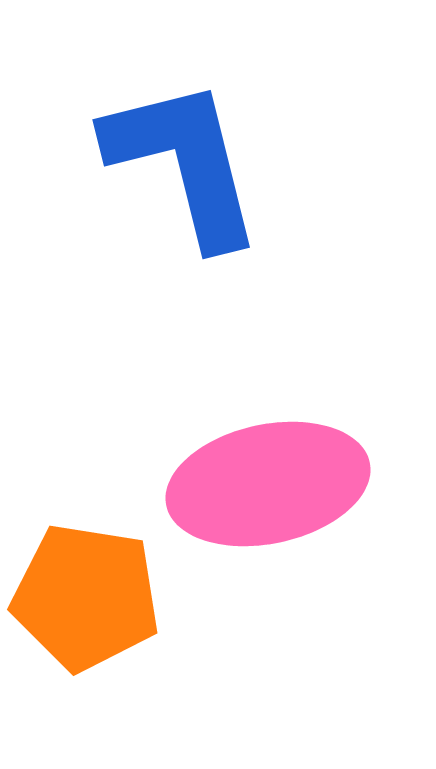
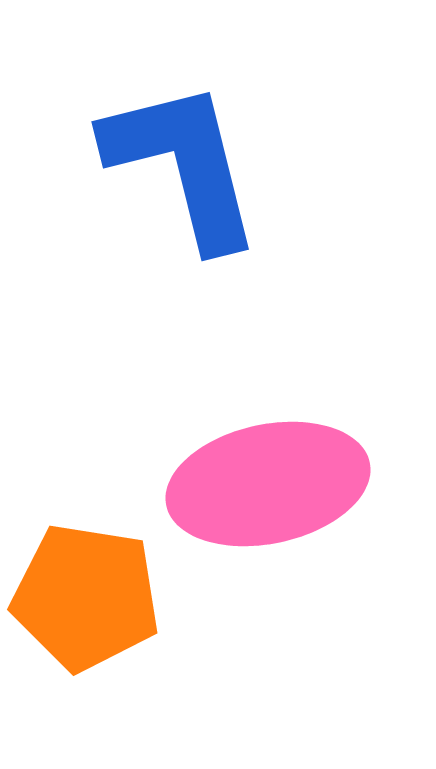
blue L-shape: moved 1 px left, 2 px down
